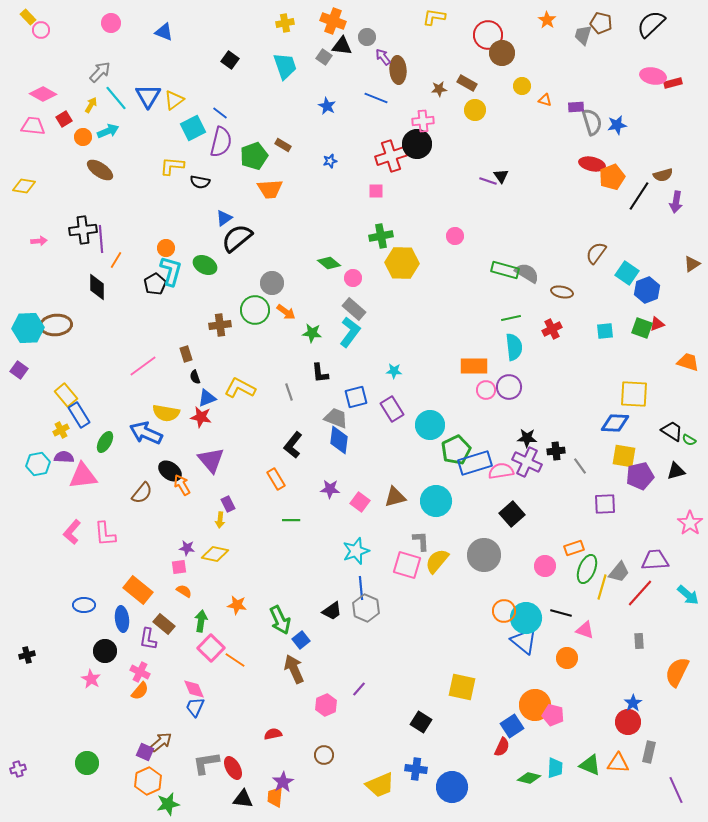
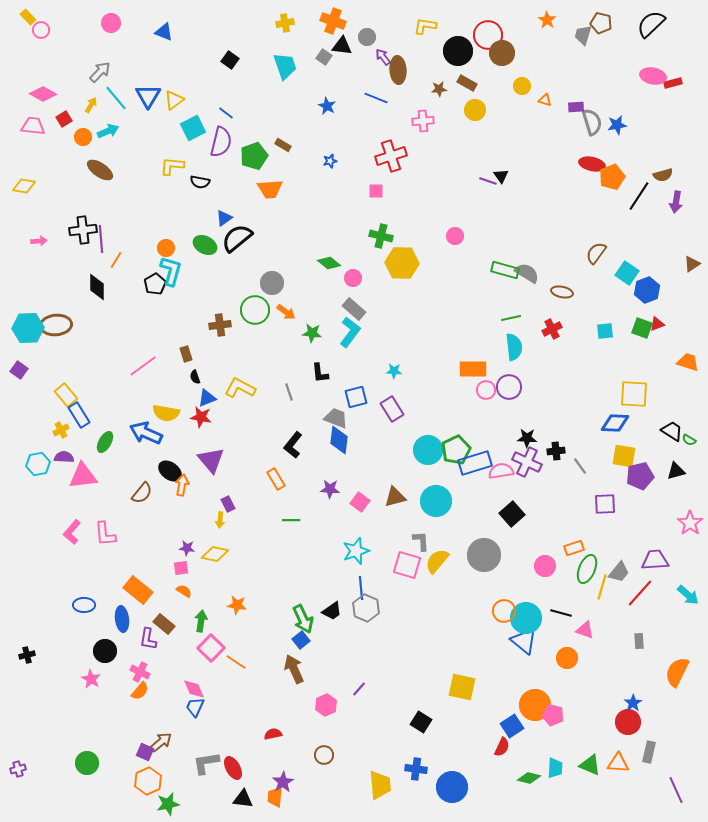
yellow L-shape at (434, 17): moved 9 px left, 9 px down
blue line at (220, 113): moved 6 px right
black circle at (417, 144): moved 41 px right, 93 px up
green cross at (381, 236): rotated 25 degrees clockwise
green ellipse at (205, 265): moved 20 px up
orange rectangle at (474, 366): moved 1 px left, 3 px down
cyan circle at (430, 425): moved 2 px left, 25 px down
orange arrow at (182, 485): rotated 40 degrees clockwise
pink square at (179, 567): moved 2 px right, 1 px down
green arrow at (280, 620): moved 23 px right, 1 px up
orange line at (235, 660): moved 1 px right, 2 px down
yellow trapezoid at (380, 785): rotated 72 degrees counterclockwise
